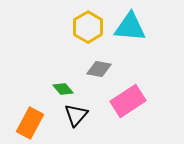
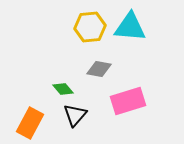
yellow hexagon: moved 2 px right; rotated 24 degrees clockwise
pink rectangle: rotated 16 degrees clockwise
black triangle: moved 1 px left
